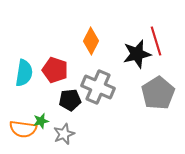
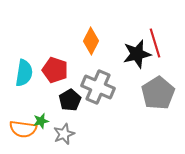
red line: moved 1 px left, 2 px down
black pentagon: rotated 25 degrees counterclockwise
